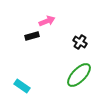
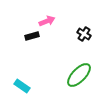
black cross: moved 4 px right, 8 px up
